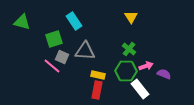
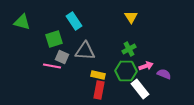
green cross: rotated 24 degrees clockwise
pink line: rotated 30 degrees counterclockwise
red rectangle: moved 2 px right
